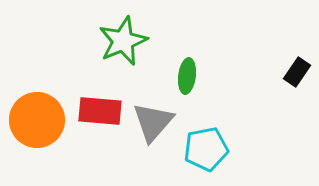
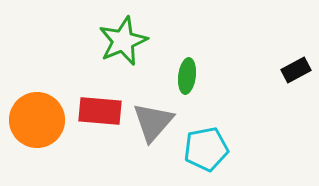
black rectangle: moved 1 px left, 2 px up; rotated 28 degrees clockwise
